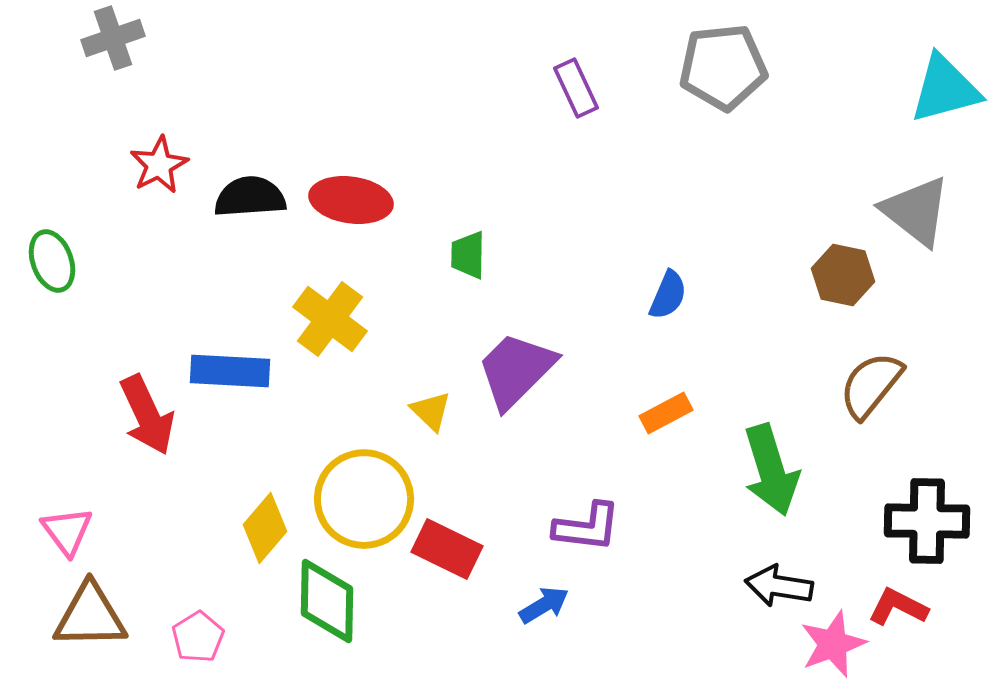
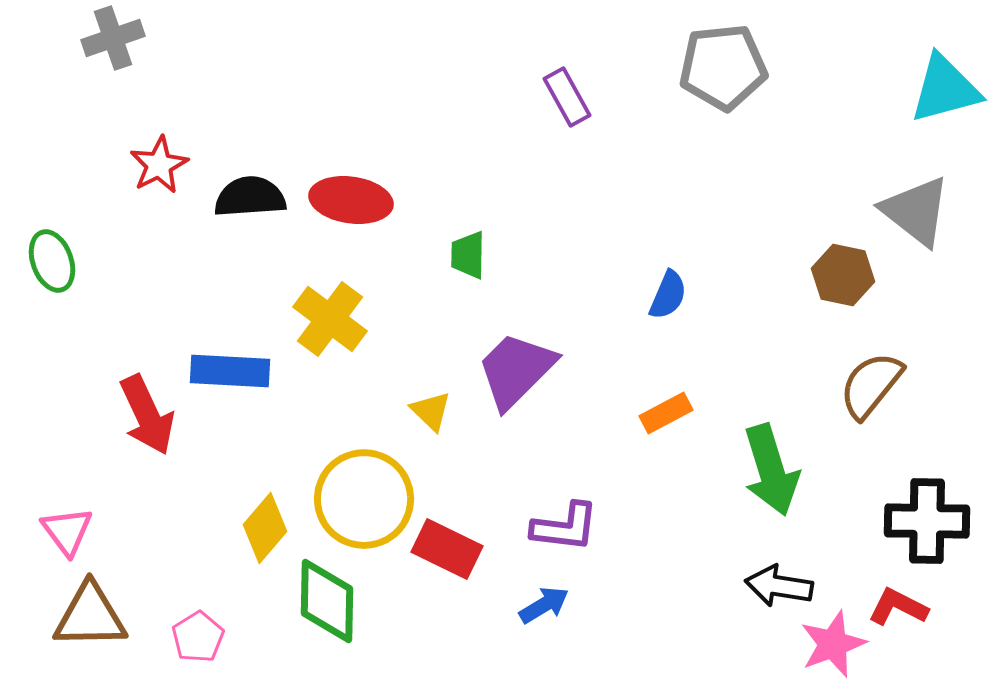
purple rectangle: moved 9 px left, 9 px down; rotated 4 degrees counterclockwise
purple L-shape: moved 22 px left
